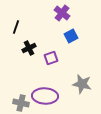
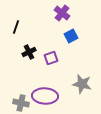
black cross: moved 4 px down
